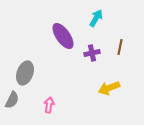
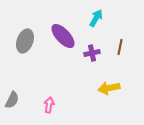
purple ellipse: rotated 8 degrees counterclockwise
gray ellipse: moved 32 px up
yellow arrow: rotated 10 degrees clockwise
